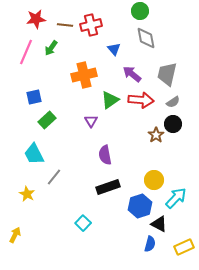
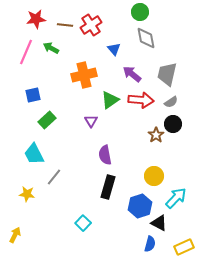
green circle: moved 1 px down
red cross: rotated 20 degrees counterclockwise
green arrow: rotated 84 degrees clockwise
blue square: moved 1 px left, 2 px up
gray semicircle: moved 2 px left
yellow circle: moved 4 px up
black rectangle: rotated 55 degrees counterclockwise
yellow star: rotated 21 degrees counterclockwise
black triangle: moved 1 px up
